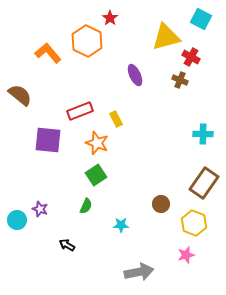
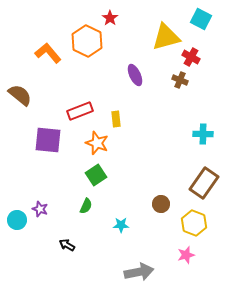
yellow rectangle: rotated 21 degrees clockwise
